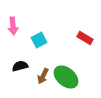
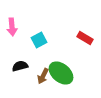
pink arrow: moved 1 px left, 1 px down
green ellipse: moved 5 px left, 4 px up
